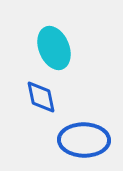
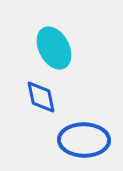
cyan ellipse: rotated 6 degrees counterclockwise
